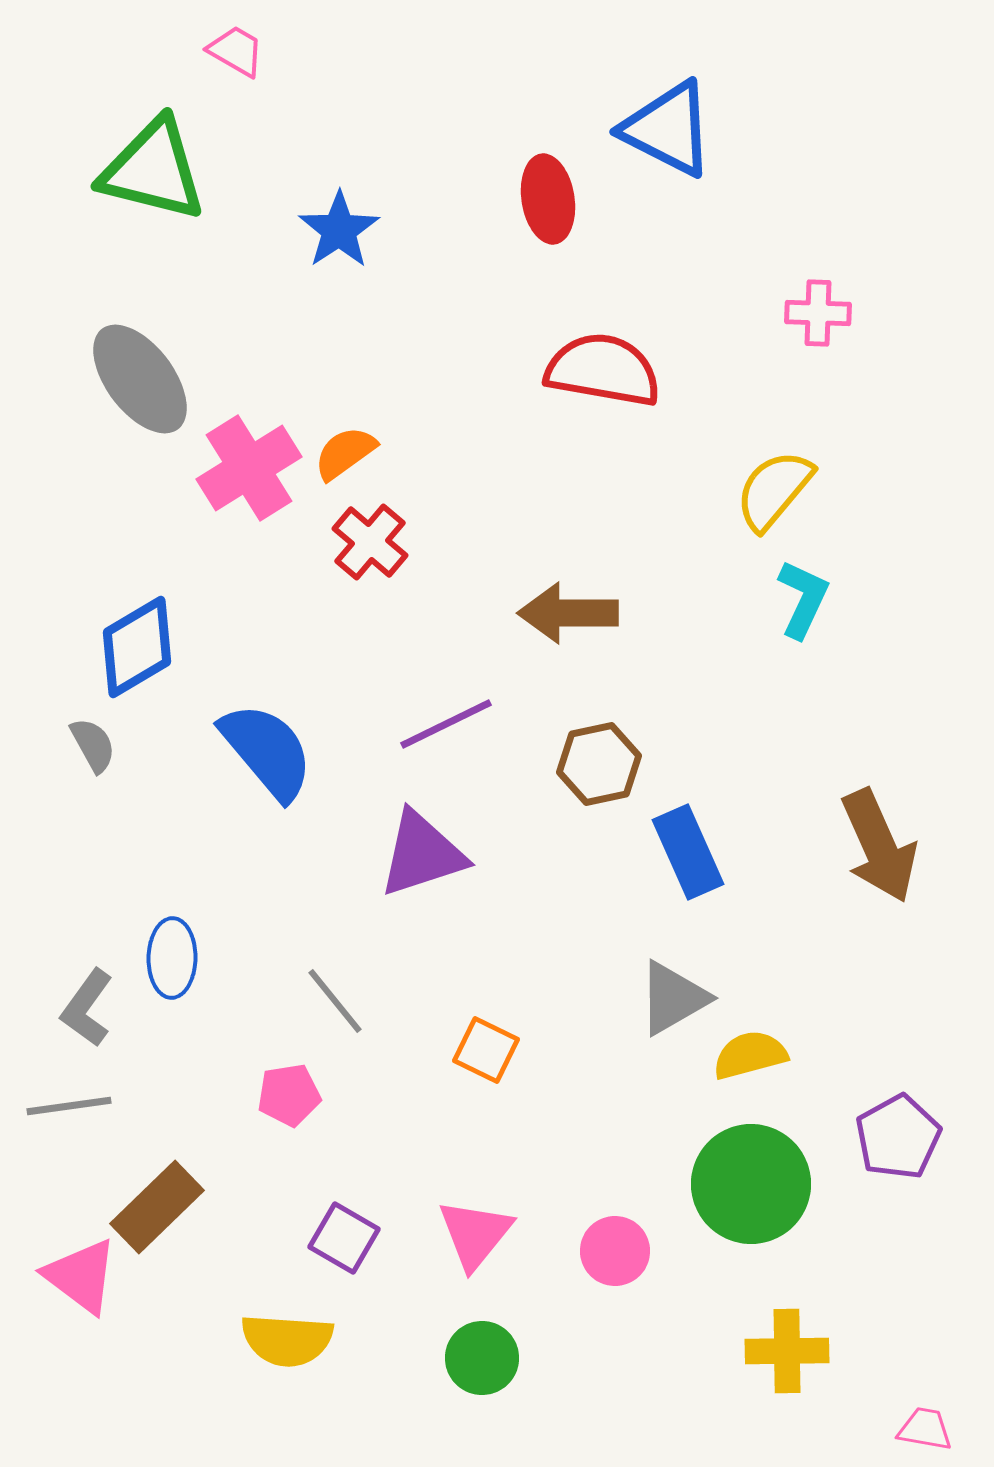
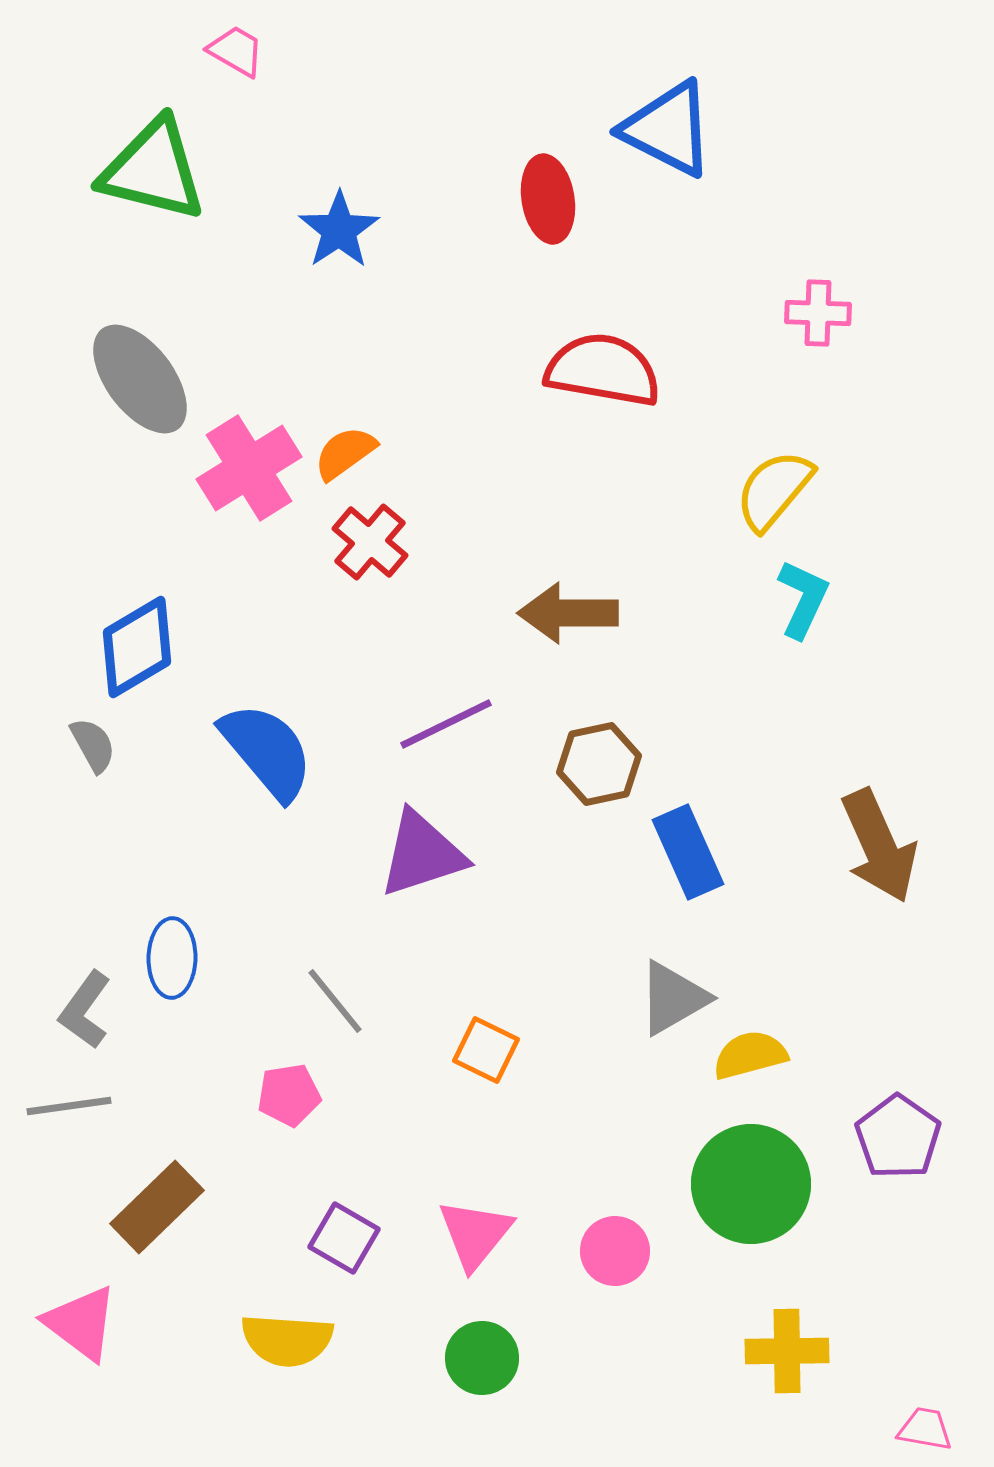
gray L-shape at (87, 1008): moved 2 px left, 2 px down
purple pentagon at (898, 1137): rotated 8 degrees counterclockwise
pink triangle at (81, 1276): moved 47 px down
